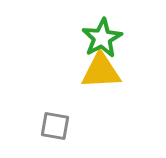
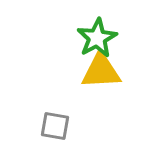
green star: moved 5 px left
